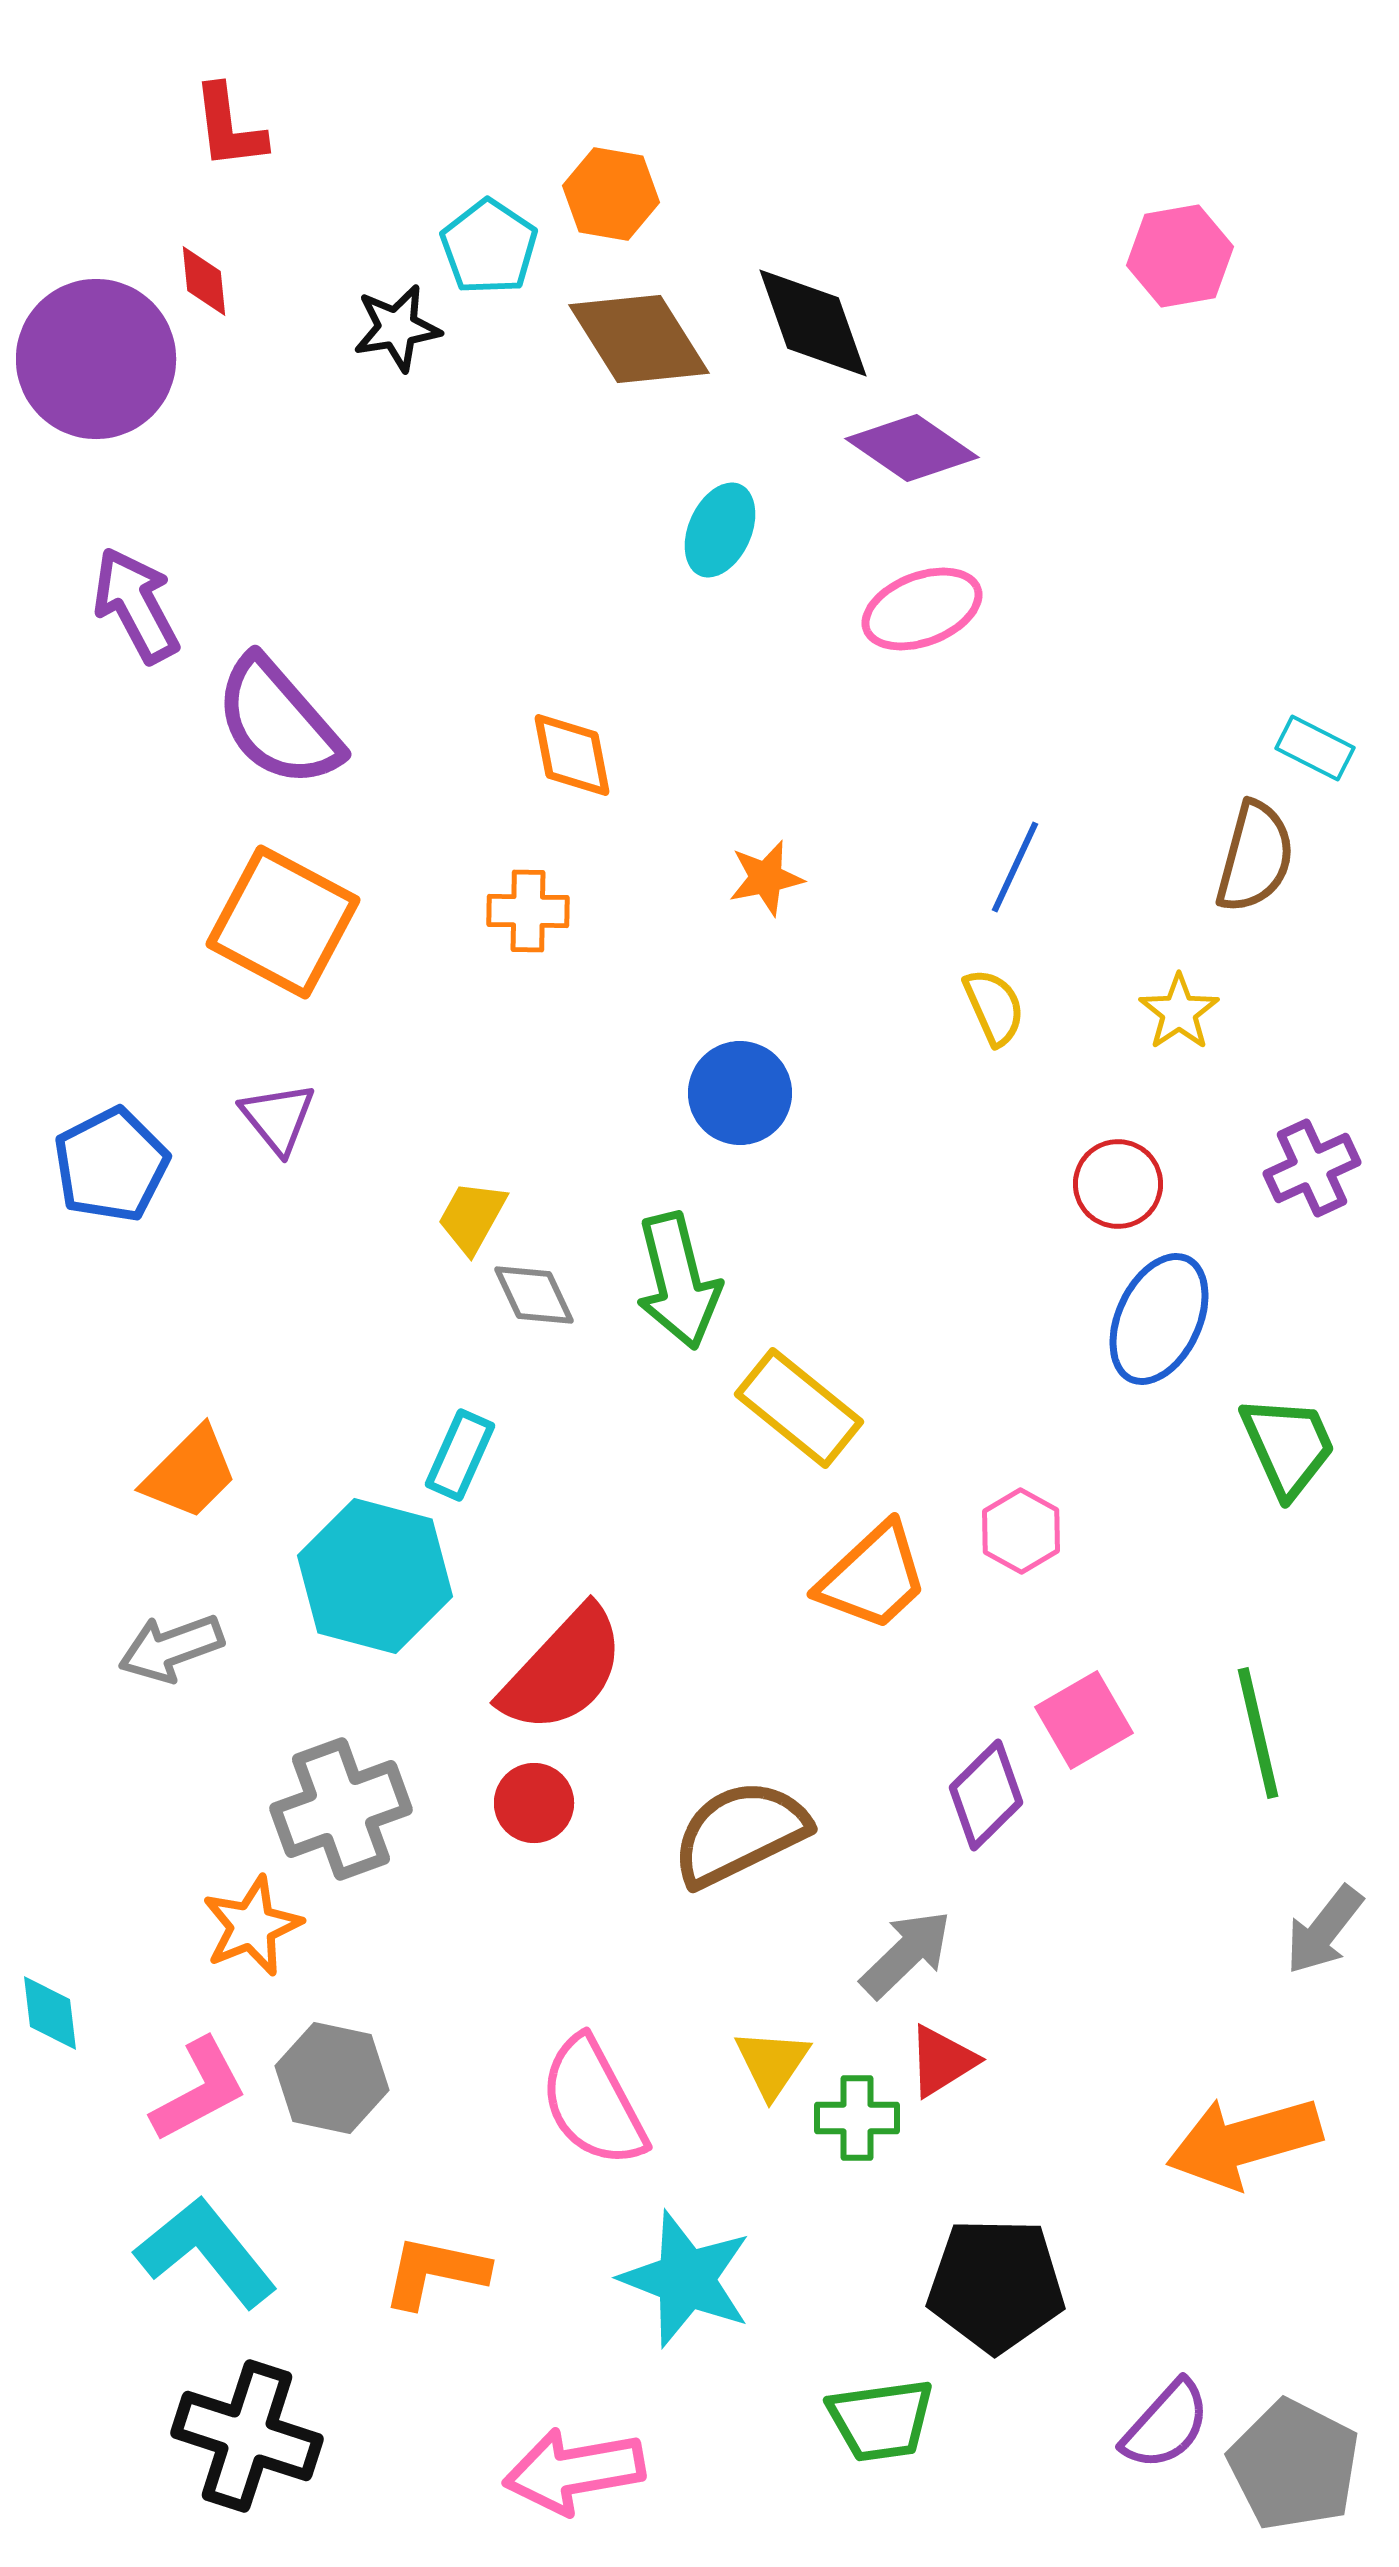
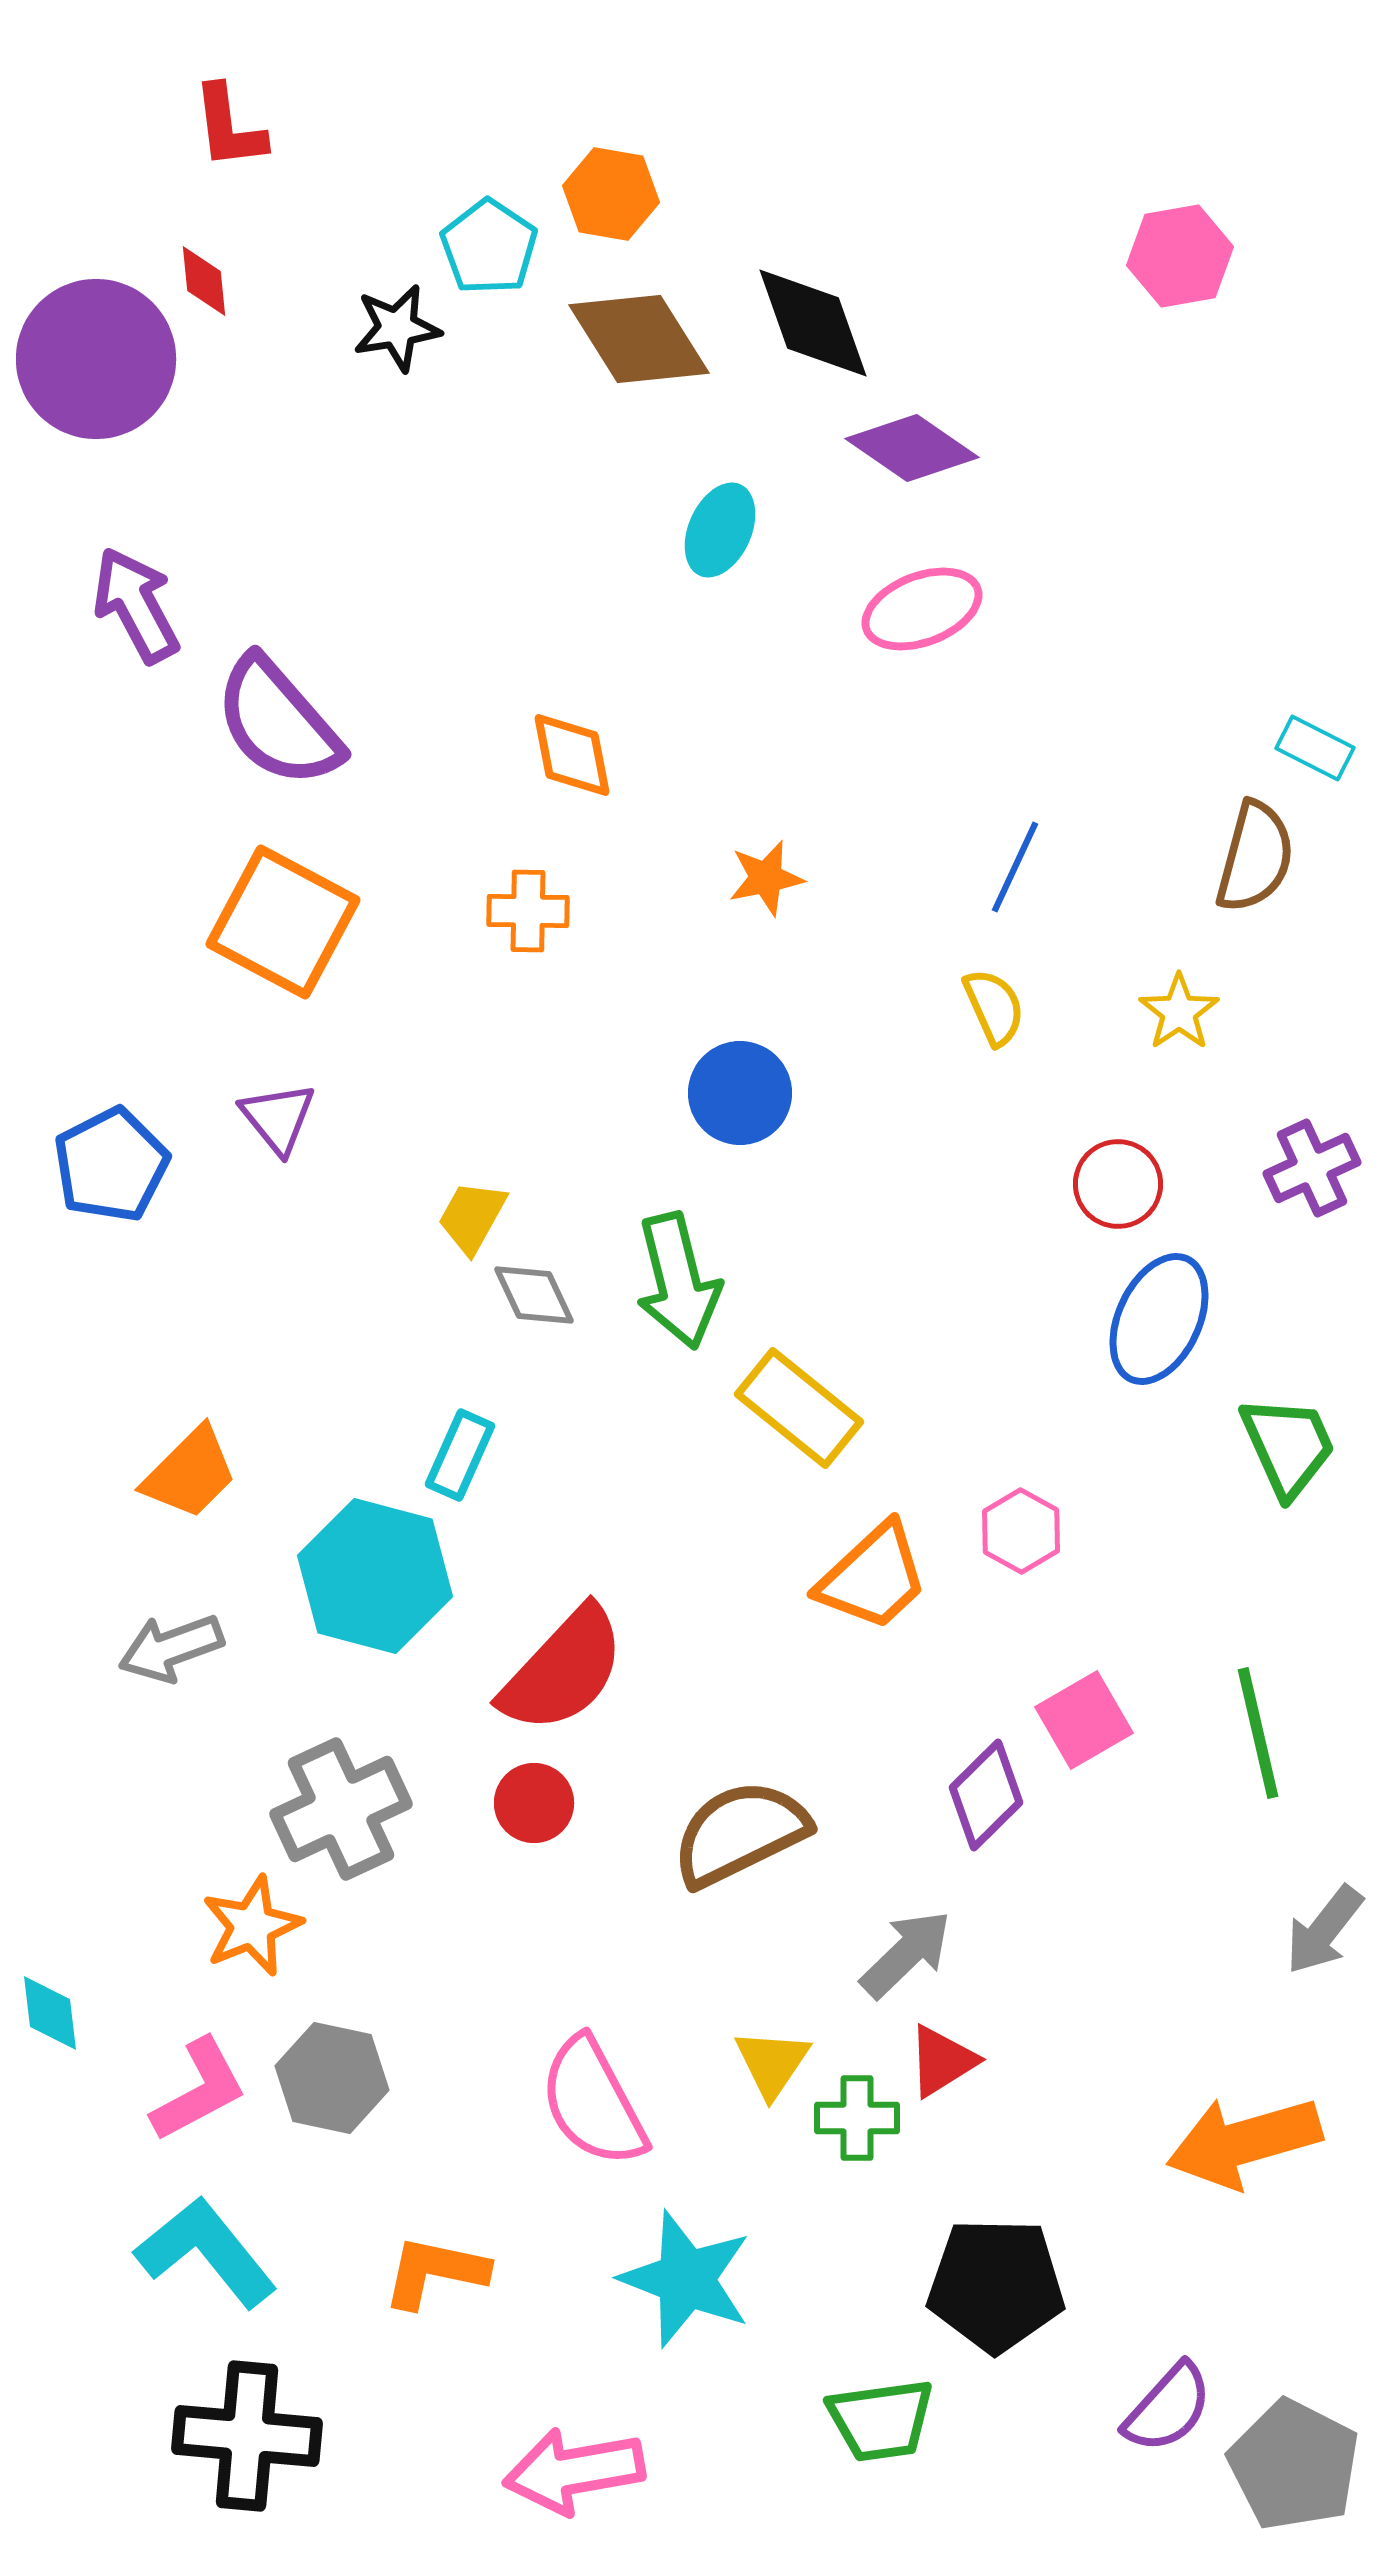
gray cross at (341, 1809): rotated 5 degrees counterclockwise
purple semicircle at (1166, 2425): moved 2 px right, 17 px up
black cross at (247, 2436): rotated 13 degrees counterclockwise
